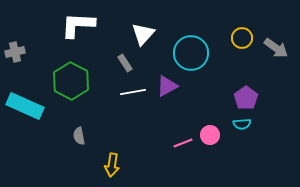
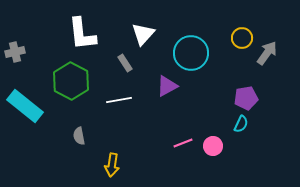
white L-shape: moved 4 px right, 9 px down; rotated 99 degrees counterclockwise
gray arrow: moved 9 px left, 5 px down; rotated 90 degrees counterclockwise
white line: moved 14 px left, 8 px down
purple pentagon: rotated 25 degrees clockwise
cyan rectangle: rotated 15 degrees clockwise
cyan semicircle: moved 1 px left; rotated 60 degrees counterclockwise
pink circle: moved 3 px right, 11 px down
